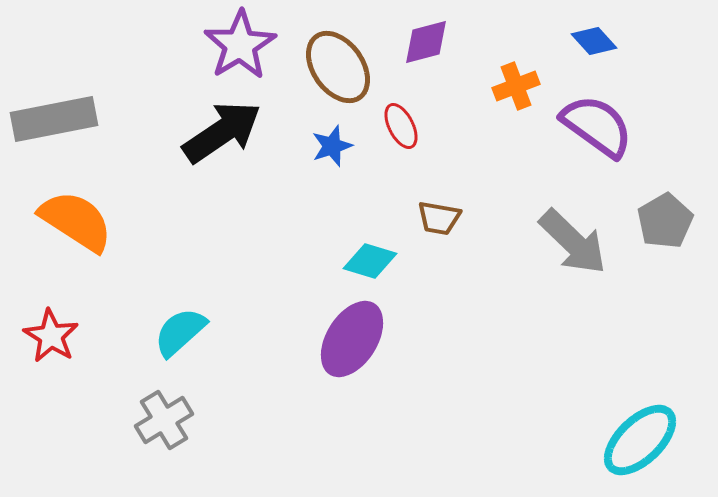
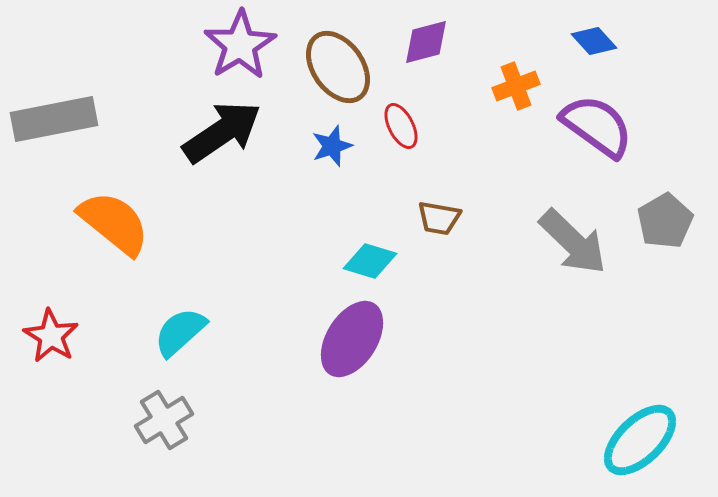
orange semicircle: moved 38 px right, 2 px down; rotated 6 degrees clockwise
